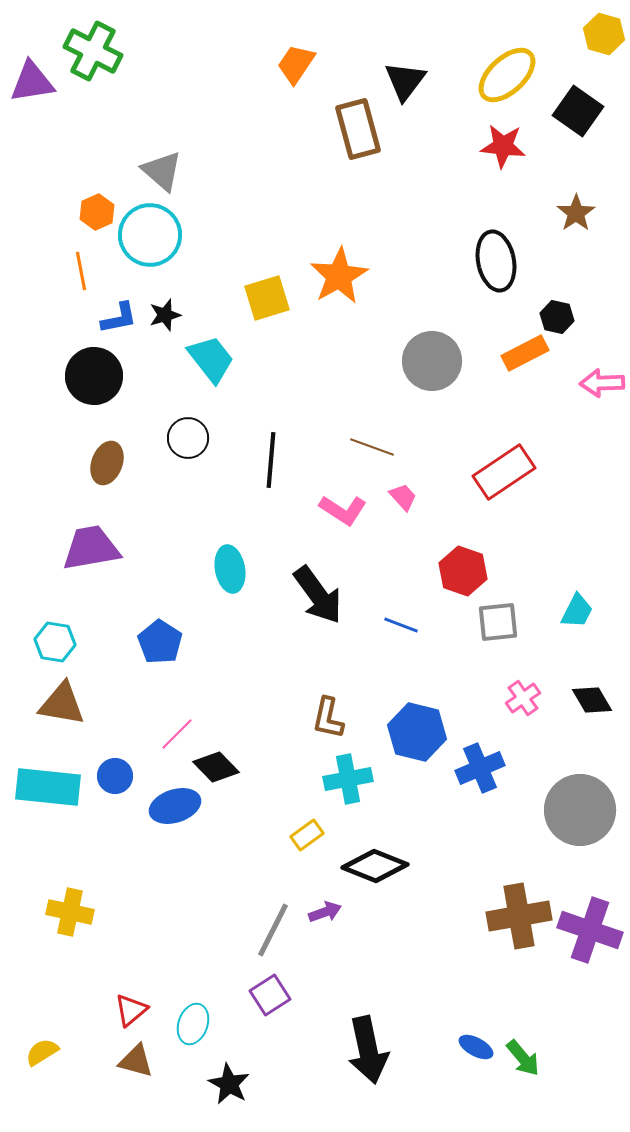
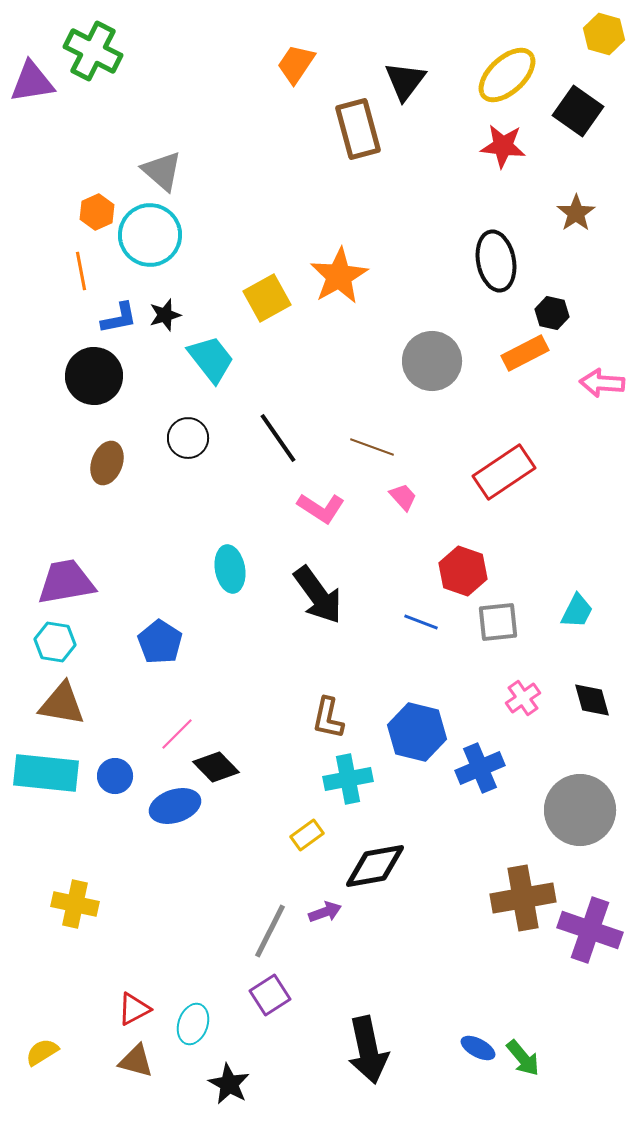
yellow square at (267, 298): rotated 12 degrees counterclockwise
black hexagon at (557, 317): moved 5 px left, 4 px up
pink arrow at (602, 383): rotated 6 degrees clockwise
black line at (271, 460): moved 7 px right, 22 px up; rotated 40 degrees counterclockwise
pink L-shape at (343, 510): moved 22 px left, 2 px up
purple trapezoid at (91, 548): moved 25 px left, 34 px down
blue line at (401, 625): moved 20 px right, 3 px up
black diamond at (592, 700): rotated 15 degrees clockwise
cyan rectangle at (48, 787): moved 2 px left, 14 px up
black diamond at (375, 866): rotated 32 degrees counterclockwise
yellow cross at (70, 912): moved 5 px right, 8 px up
brown cross at (519, 916): moved 4 px right, 18 px up
gray line at (273, 930): moved 3 px left, 1 px down
red triangle at (131, 1010): moved 3 px right, 1 px up; rotated 12 degrees clockwise
blue ellipse at (476, 1047): moved 2 px right, 1 px down
